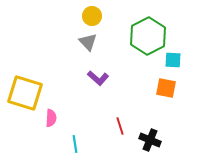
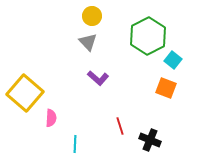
cyan square: rotated 36 degrees clockwise
orange square: rotated 10 degrees clockwise
yellow square: rotated 24 degrees clockwise
cyan line: rotated 12 degrees clockwise
